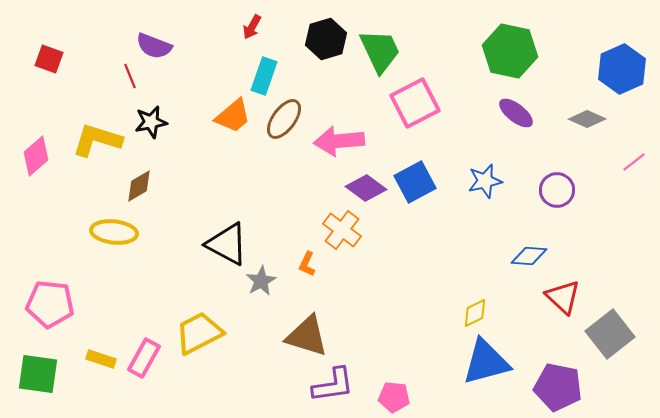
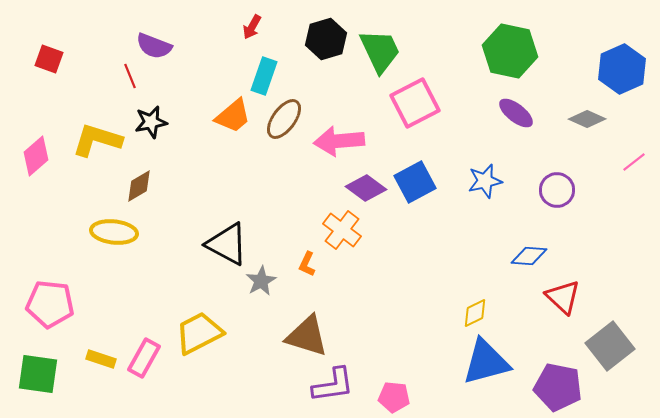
gray square at (610, 334): moved 12 px down
